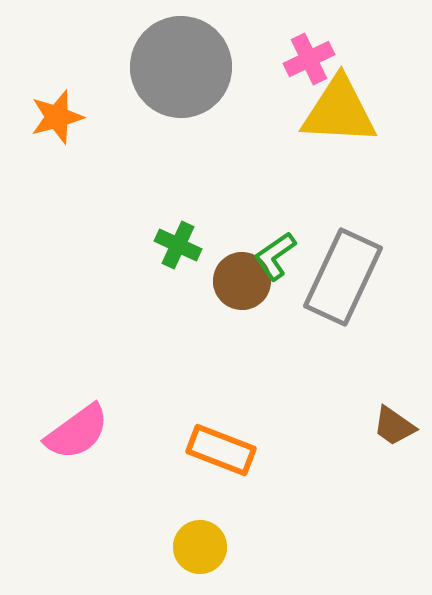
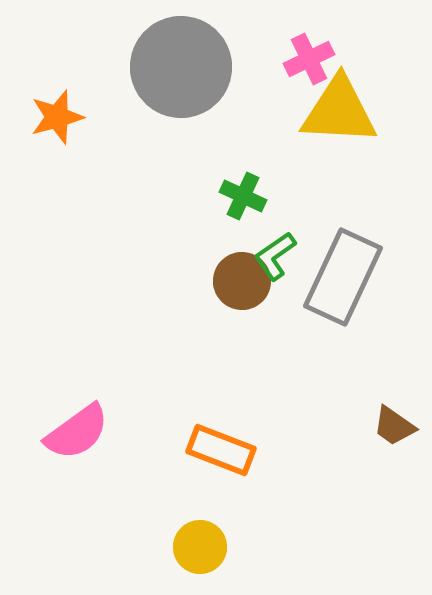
green cross: moved 65 px right, 49 px up
